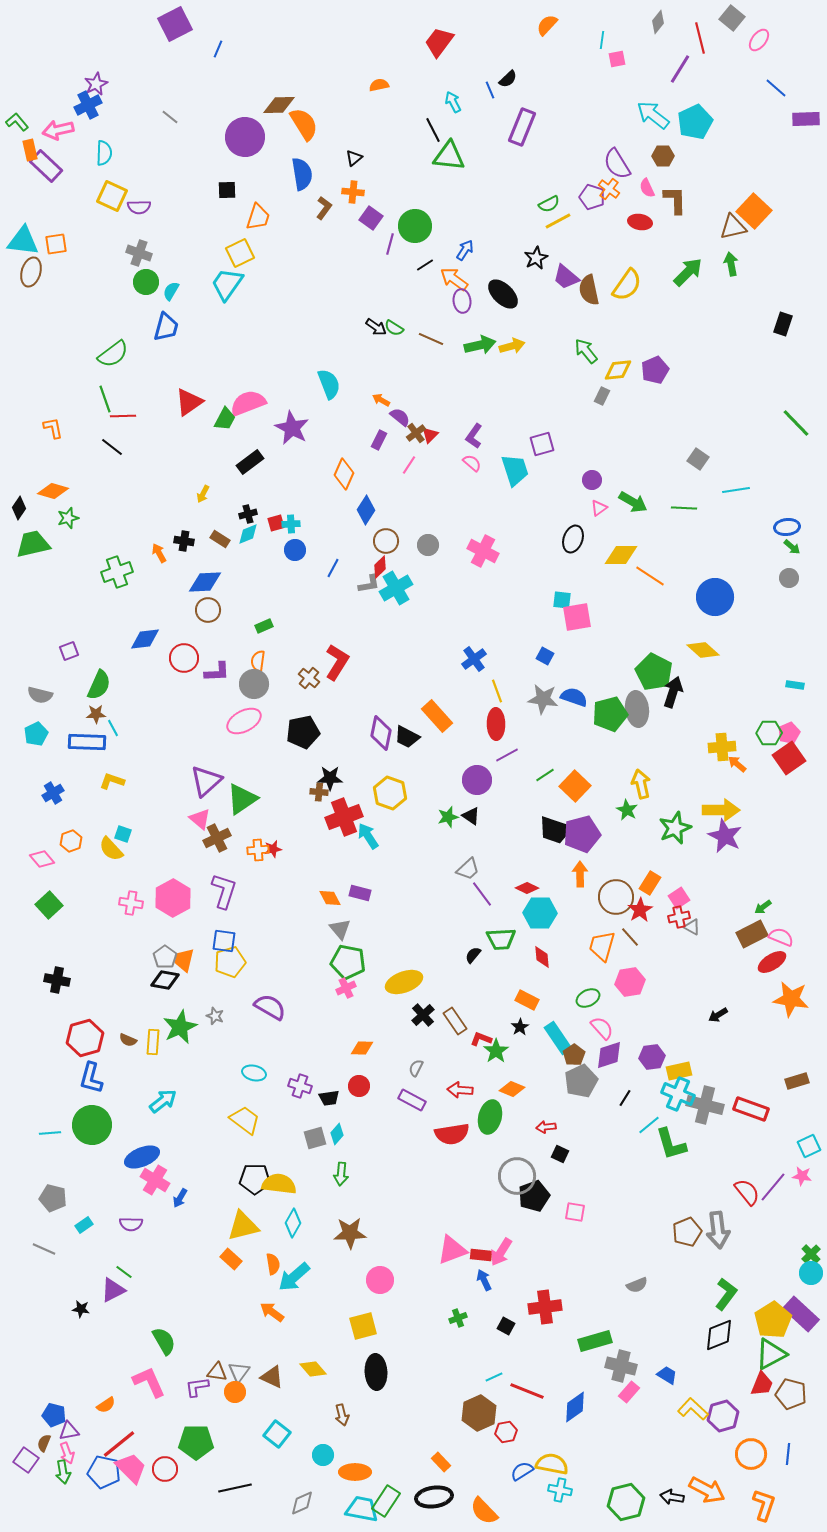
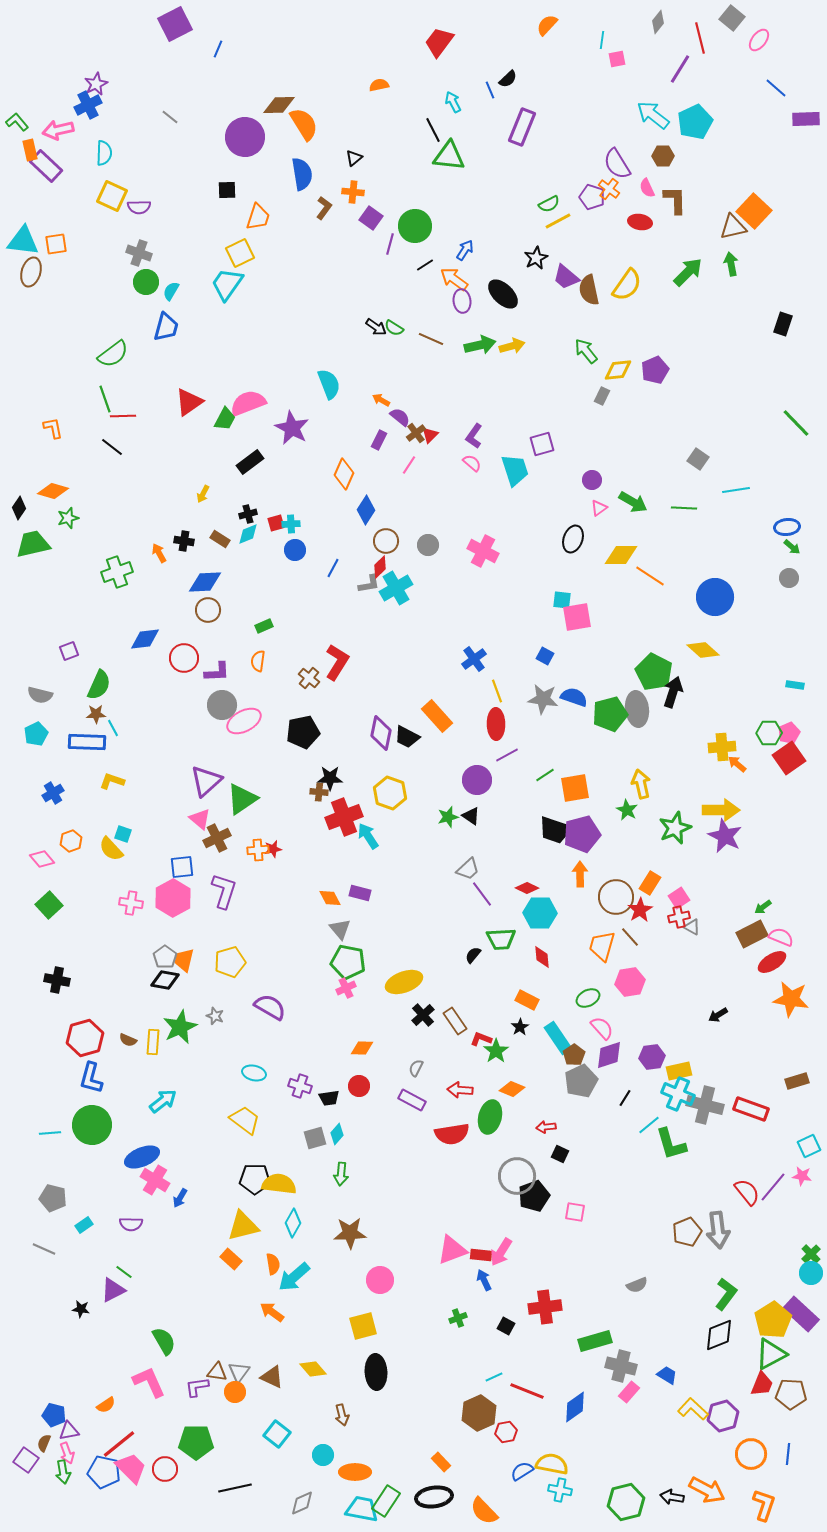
gray circle at (254, 684): moved 32 px left, 21 px down
orange square at (575, 786): moved 2 px down; rotated 36 degrees clockwise
blue square at (224, 941): moved 42 px left, 74 px up; rotated 15 degrees counterclockwise
brown pentagon at (791, 1394): rotated 12 degrees counterclockwise
